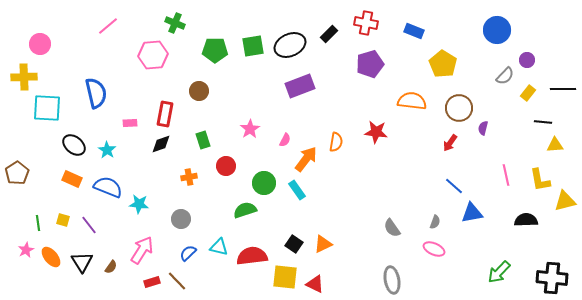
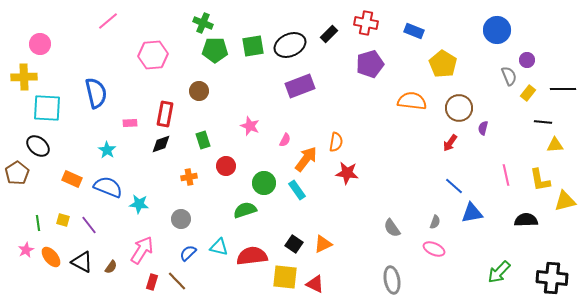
green cross at (175, 23): moved 28 px right
pink line at (108, 26): moved 5 px up
gray semicircle at (505, 76): moved 4 px right; rotated 66 degrees counterclockwise
pink star at (250, 129): moved 3 px up; rotated 18 degrees counterclockwise
red star at (376, 132): moved 29 px left, 41 px down
black ellipse at (74, 145): moved 36 px left, 1 px down
black triangle at (82, 262): rotated 30 degrees counterclockwise
red rectangle at (152, 282): rotated 56 degrees counterclockwise
